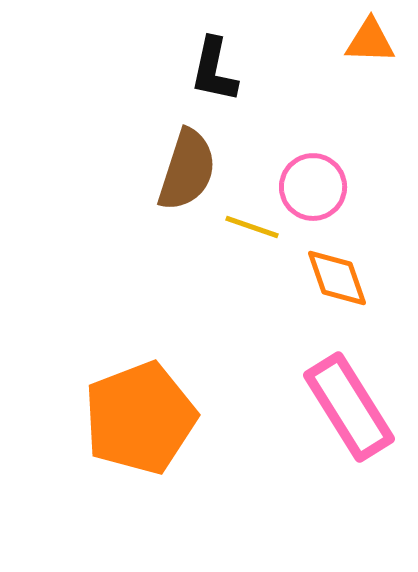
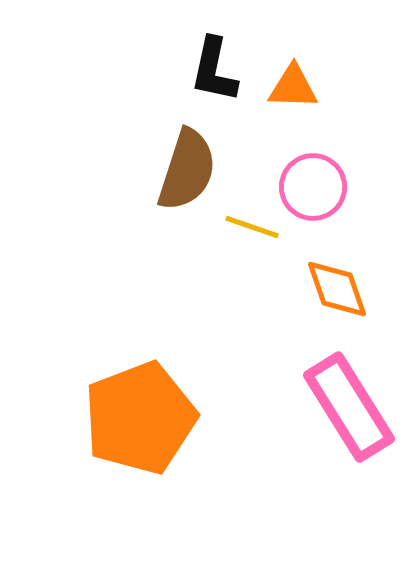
orange triangle: moved 77 px left, 46 px down
orange diamond: moved 11 px down
